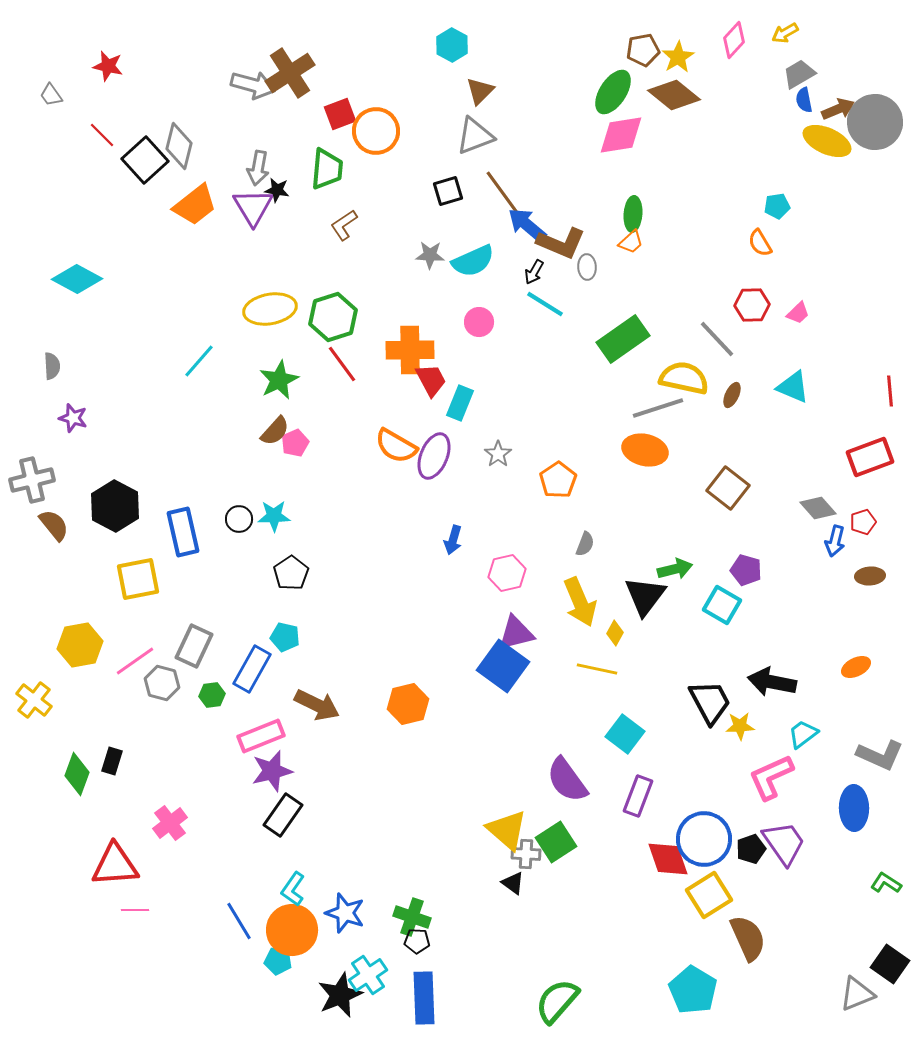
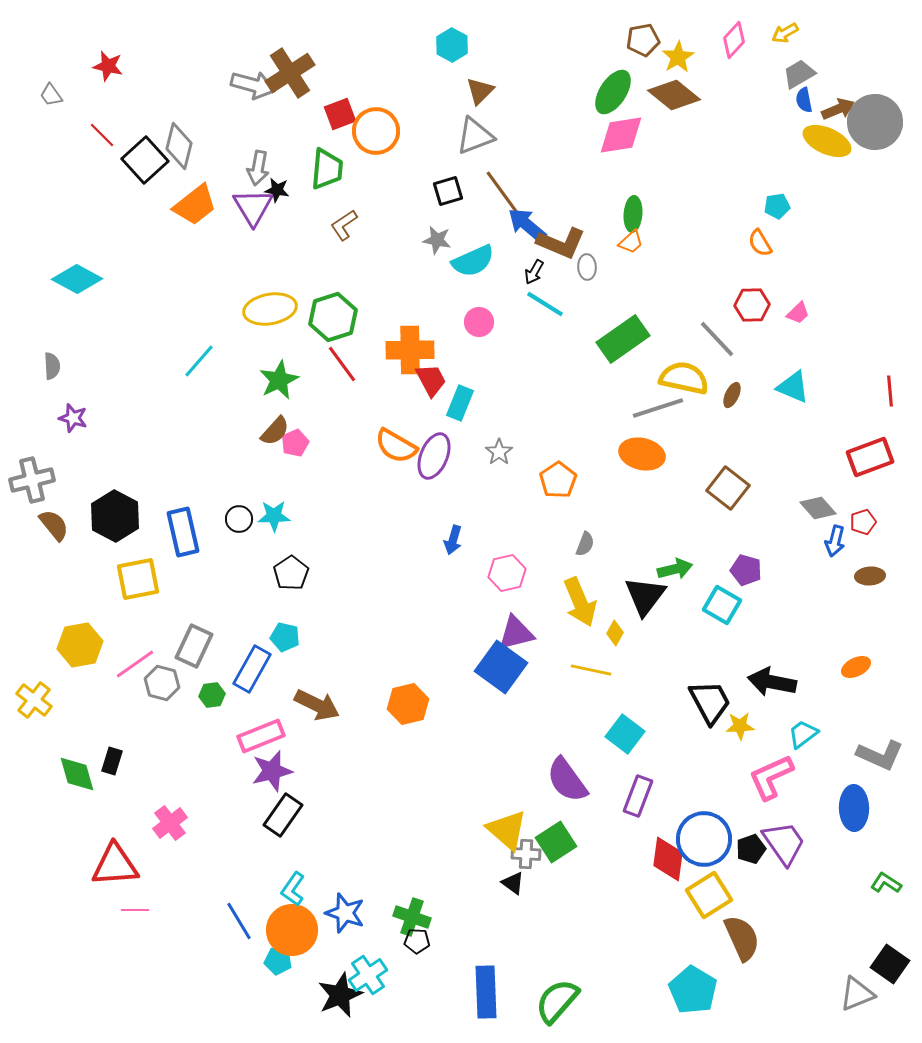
brown pentagon at (643, 50): moved 10 px up
gray star at (430, 255): moved 7 px right, 15 px up; rotated 8 degrees clockwise
orange ellipse at (645, 450): moved 3 px left, 4 px down
gray star at (498, 454): moved 1 px right, 2 px up
black hexagon at (115, 506): moved 10 px down
pink line at (135, 661): moved 3 px down
blue square at (503, 666): moved 2 px left, 1 px down
yellow line at (597, 669): moved 6 px left, 1 px down
green diamond at (77, 774): rotated 36 degrees counterclockwise
red diamond at (668, 859): rotated 27 degrees clockwise
brown semicircle at (748, 938): moved 6 px left
blue rectangle at (424, 998): moved 62 px right, 6 px up
